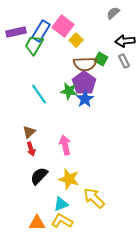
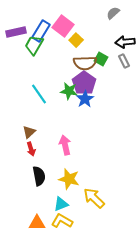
black arrow: moved 1 px down
brown semicircle: moved 1 px up
black semicircle: rotated 126 degrees clockwise
